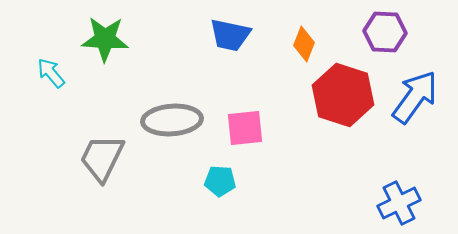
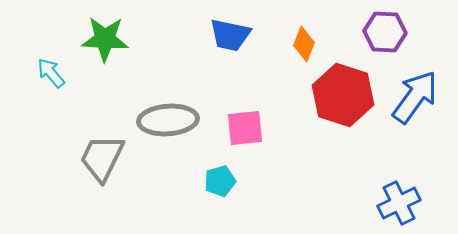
gray ellipse: moved 4 px left
cyan pentagon: rotated 20 degrees counterclockwise
